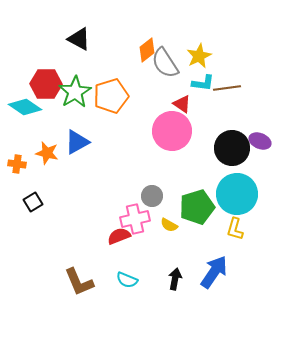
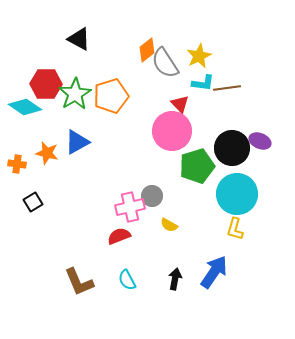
green star: moved 2 px down
red triangle: moved 2 px left; rotated 12 degrees clockwise
green pentagon: moved 41 px up
pink cross: moved 5 px left, 12 px up
cyan semicircle: rotated 40 degrees clockwise
